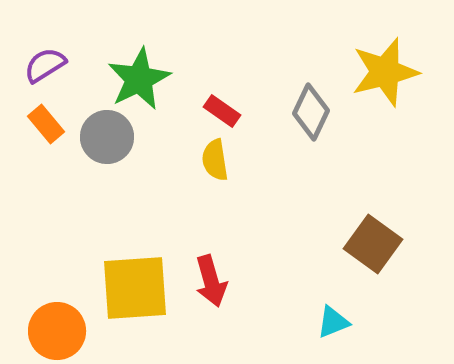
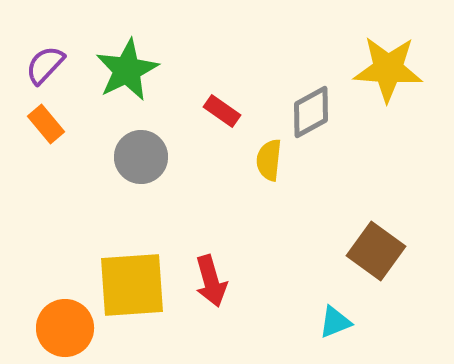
purple semicircle: rotated 15 degrees counterclockwise
yellow star: moved 3 px right, 3 px up; rotated 18 degrees clockwise
green star: moved 12 px left, 9 px up
gray diamond: rotated 36 degrees clockwise
gray circle: moved 34 px right, 20 px down
yellow semicircle: moved 54 px right; rotated 15 degrees clockwise
brown square: moved 3 px right, 7 px down
yellow square: moved 3 px left, 3 px up
cyan triangle: moved 2 px right
orange circle: moved 8 px right, 3 px up
